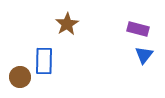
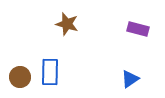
brown star: rotated 25 degrees counterclockwise
blue triangle: moved 14 px left, 24 px down; rotated 18 degrees clockwise
blue rectangle: moved 6 px right, 11 px down
